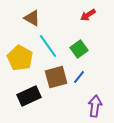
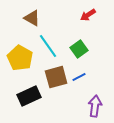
blue line: rotated 24 degrees clockwise
